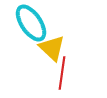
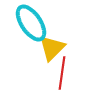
yellow triangle: rotated 32 degrees clockwise
